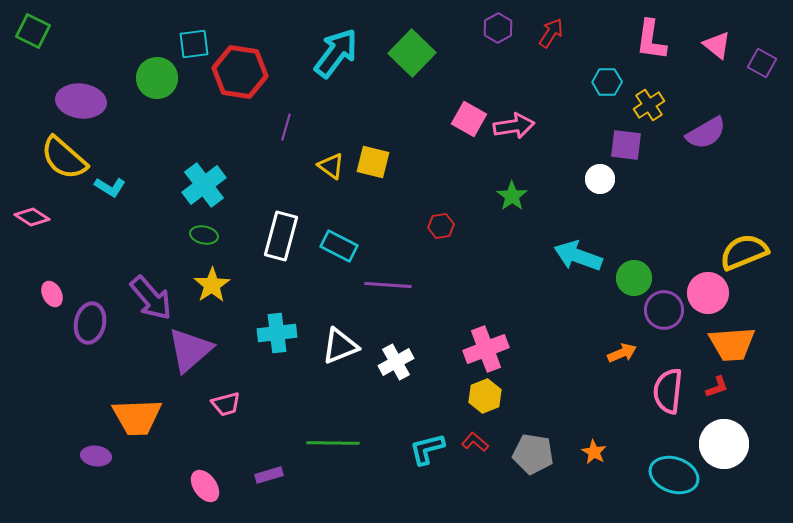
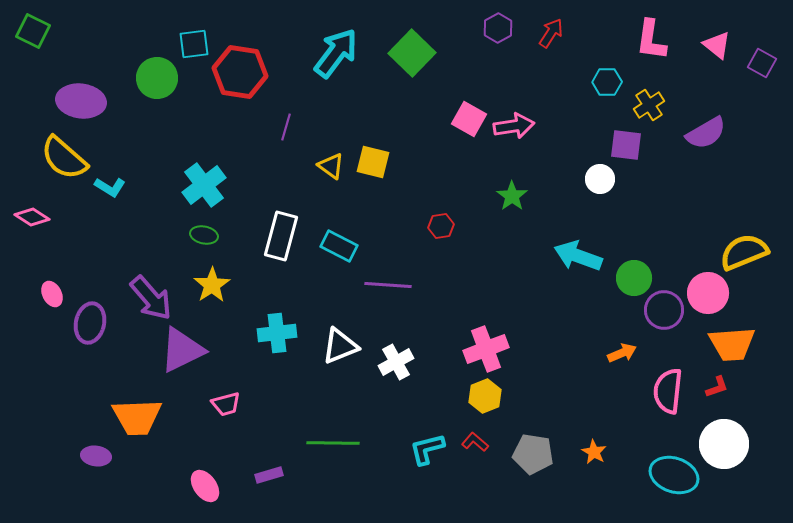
purple triangle at (190, 350): moved 8 px left; rotated 15 degrees clockwise
